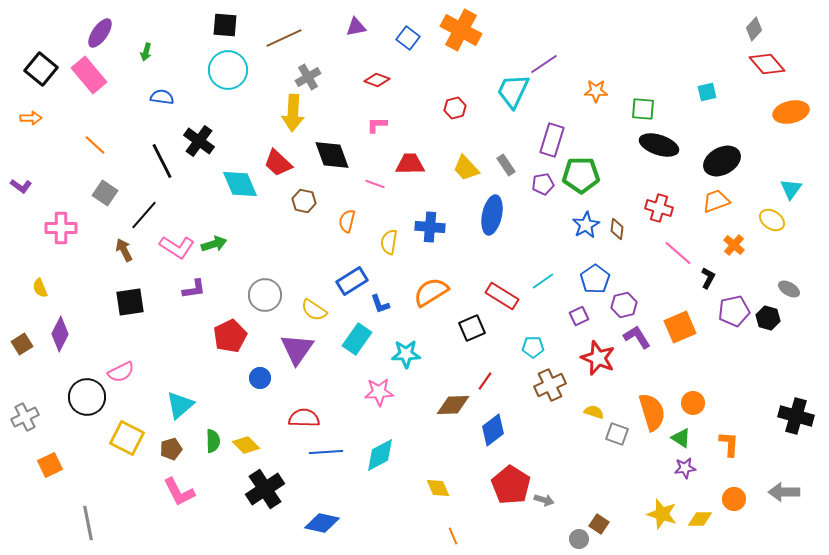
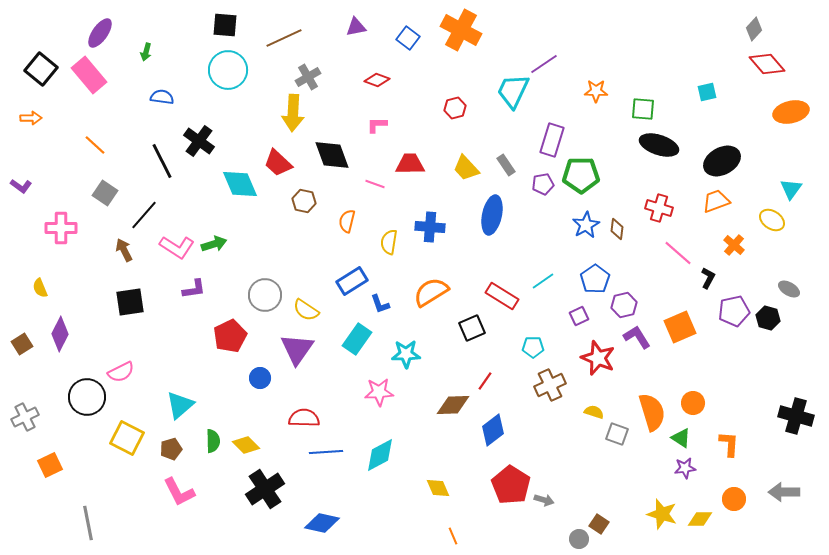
yellow semicircle at (314, 310): moved 8 px left
